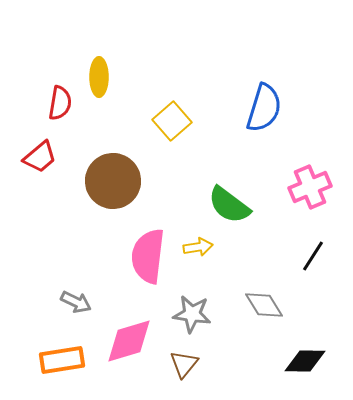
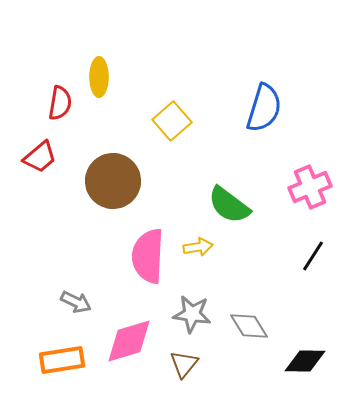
pink semicircle: rotated 4 degrees counterclockwise
gray diamond: moved 15 px left, 21 px down
